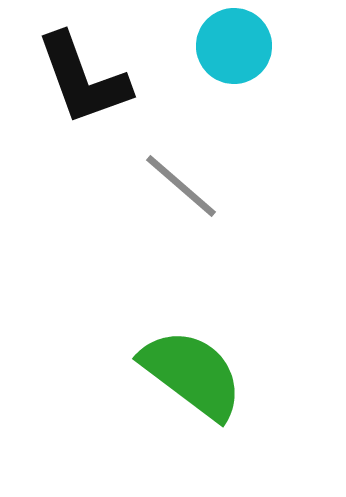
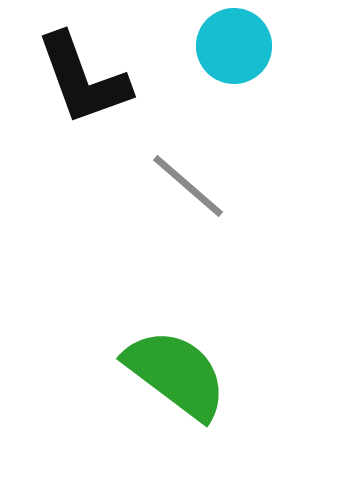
gray line: moved 7 px right
green semicircle: moved 16 px left
